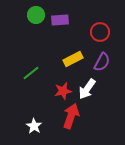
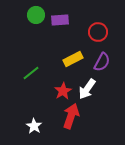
red circle: moved 2 px left
red star: rotated 18 degrees counterclockwise
